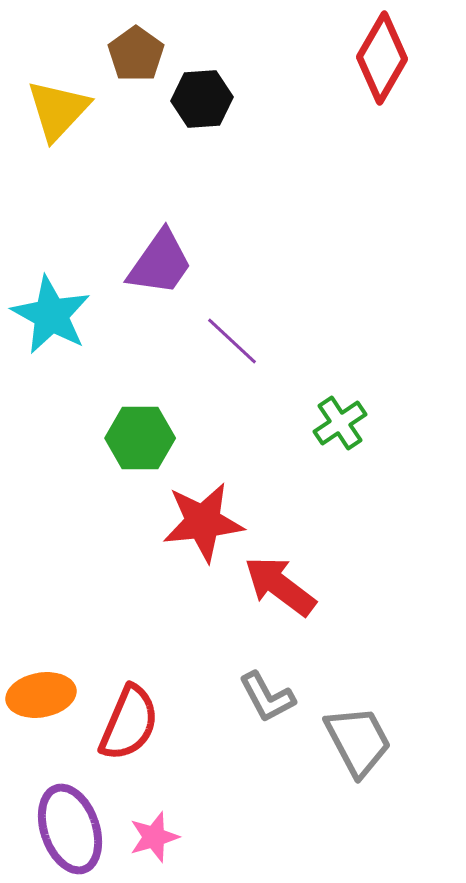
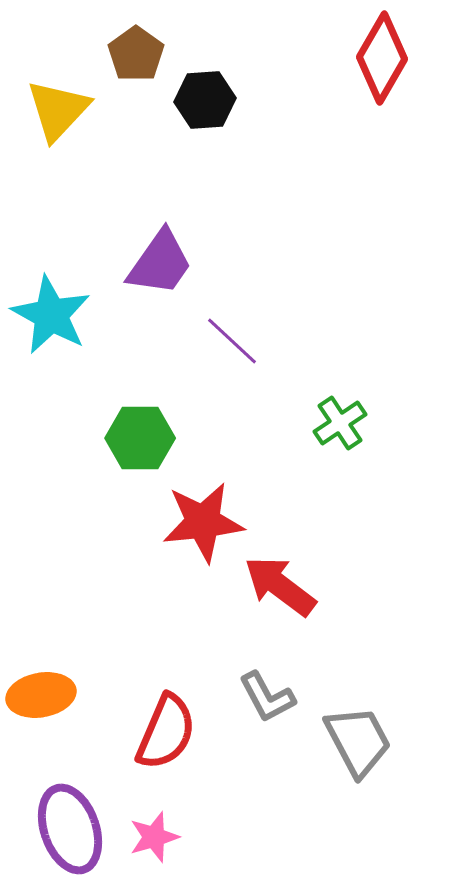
black hexagon: moved 3 px right, 1 px down
red semicircle: moved 37 px right, 9 px down
